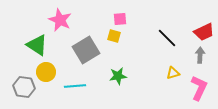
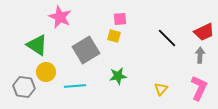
pink star: moved 3 px up
yellow triangle: moved 12 px left, 16 px down; rotated 32 degrees counterclockwise
